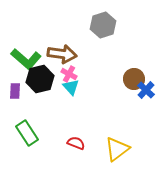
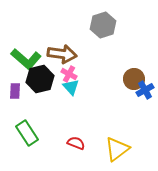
blue cross: moved 1 px left; rotated 18 degrees clockwise
